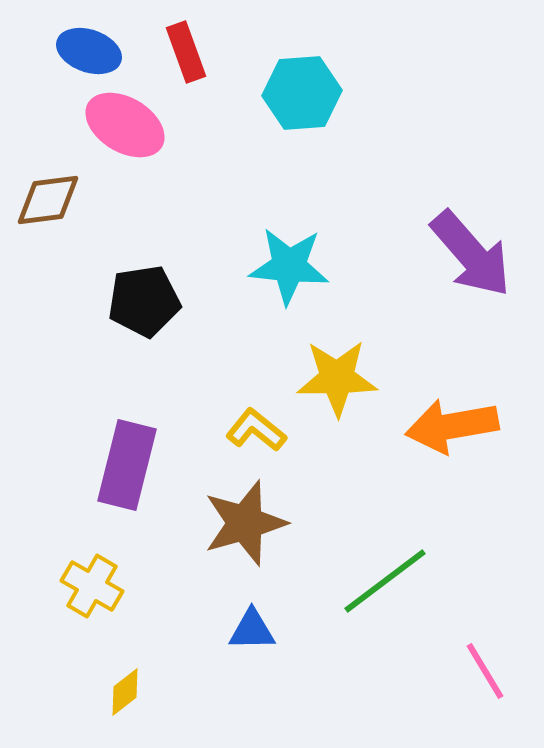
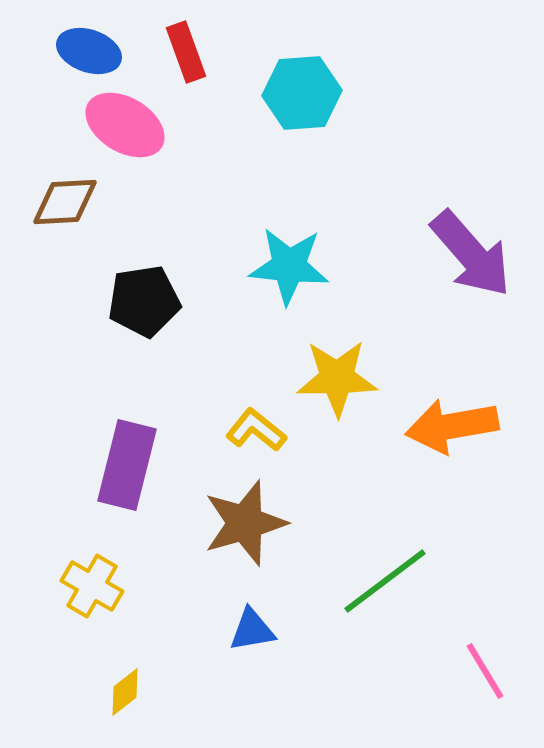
brown diamond: moved 17 px right, 2 px down; rotated 4 degrees clockwise
blue triangle: rotated 9 degrees counterclockwise
